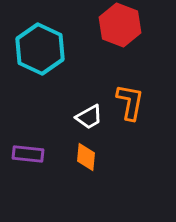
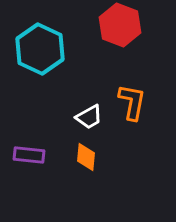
orange L-shape: moved 2 px right
purple rectangle: moved 1 px right, 1 px down
